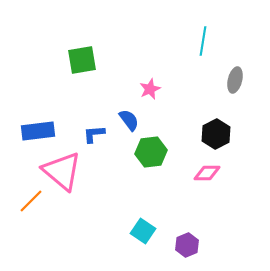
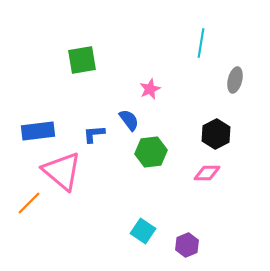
cyan line: moved 2 px left, 2 px down
orange line: moved 2 px left, 2 px down
